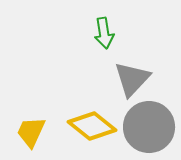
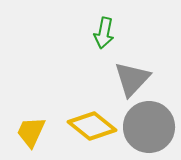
green arrow: rotated 20 degrees clockwise
